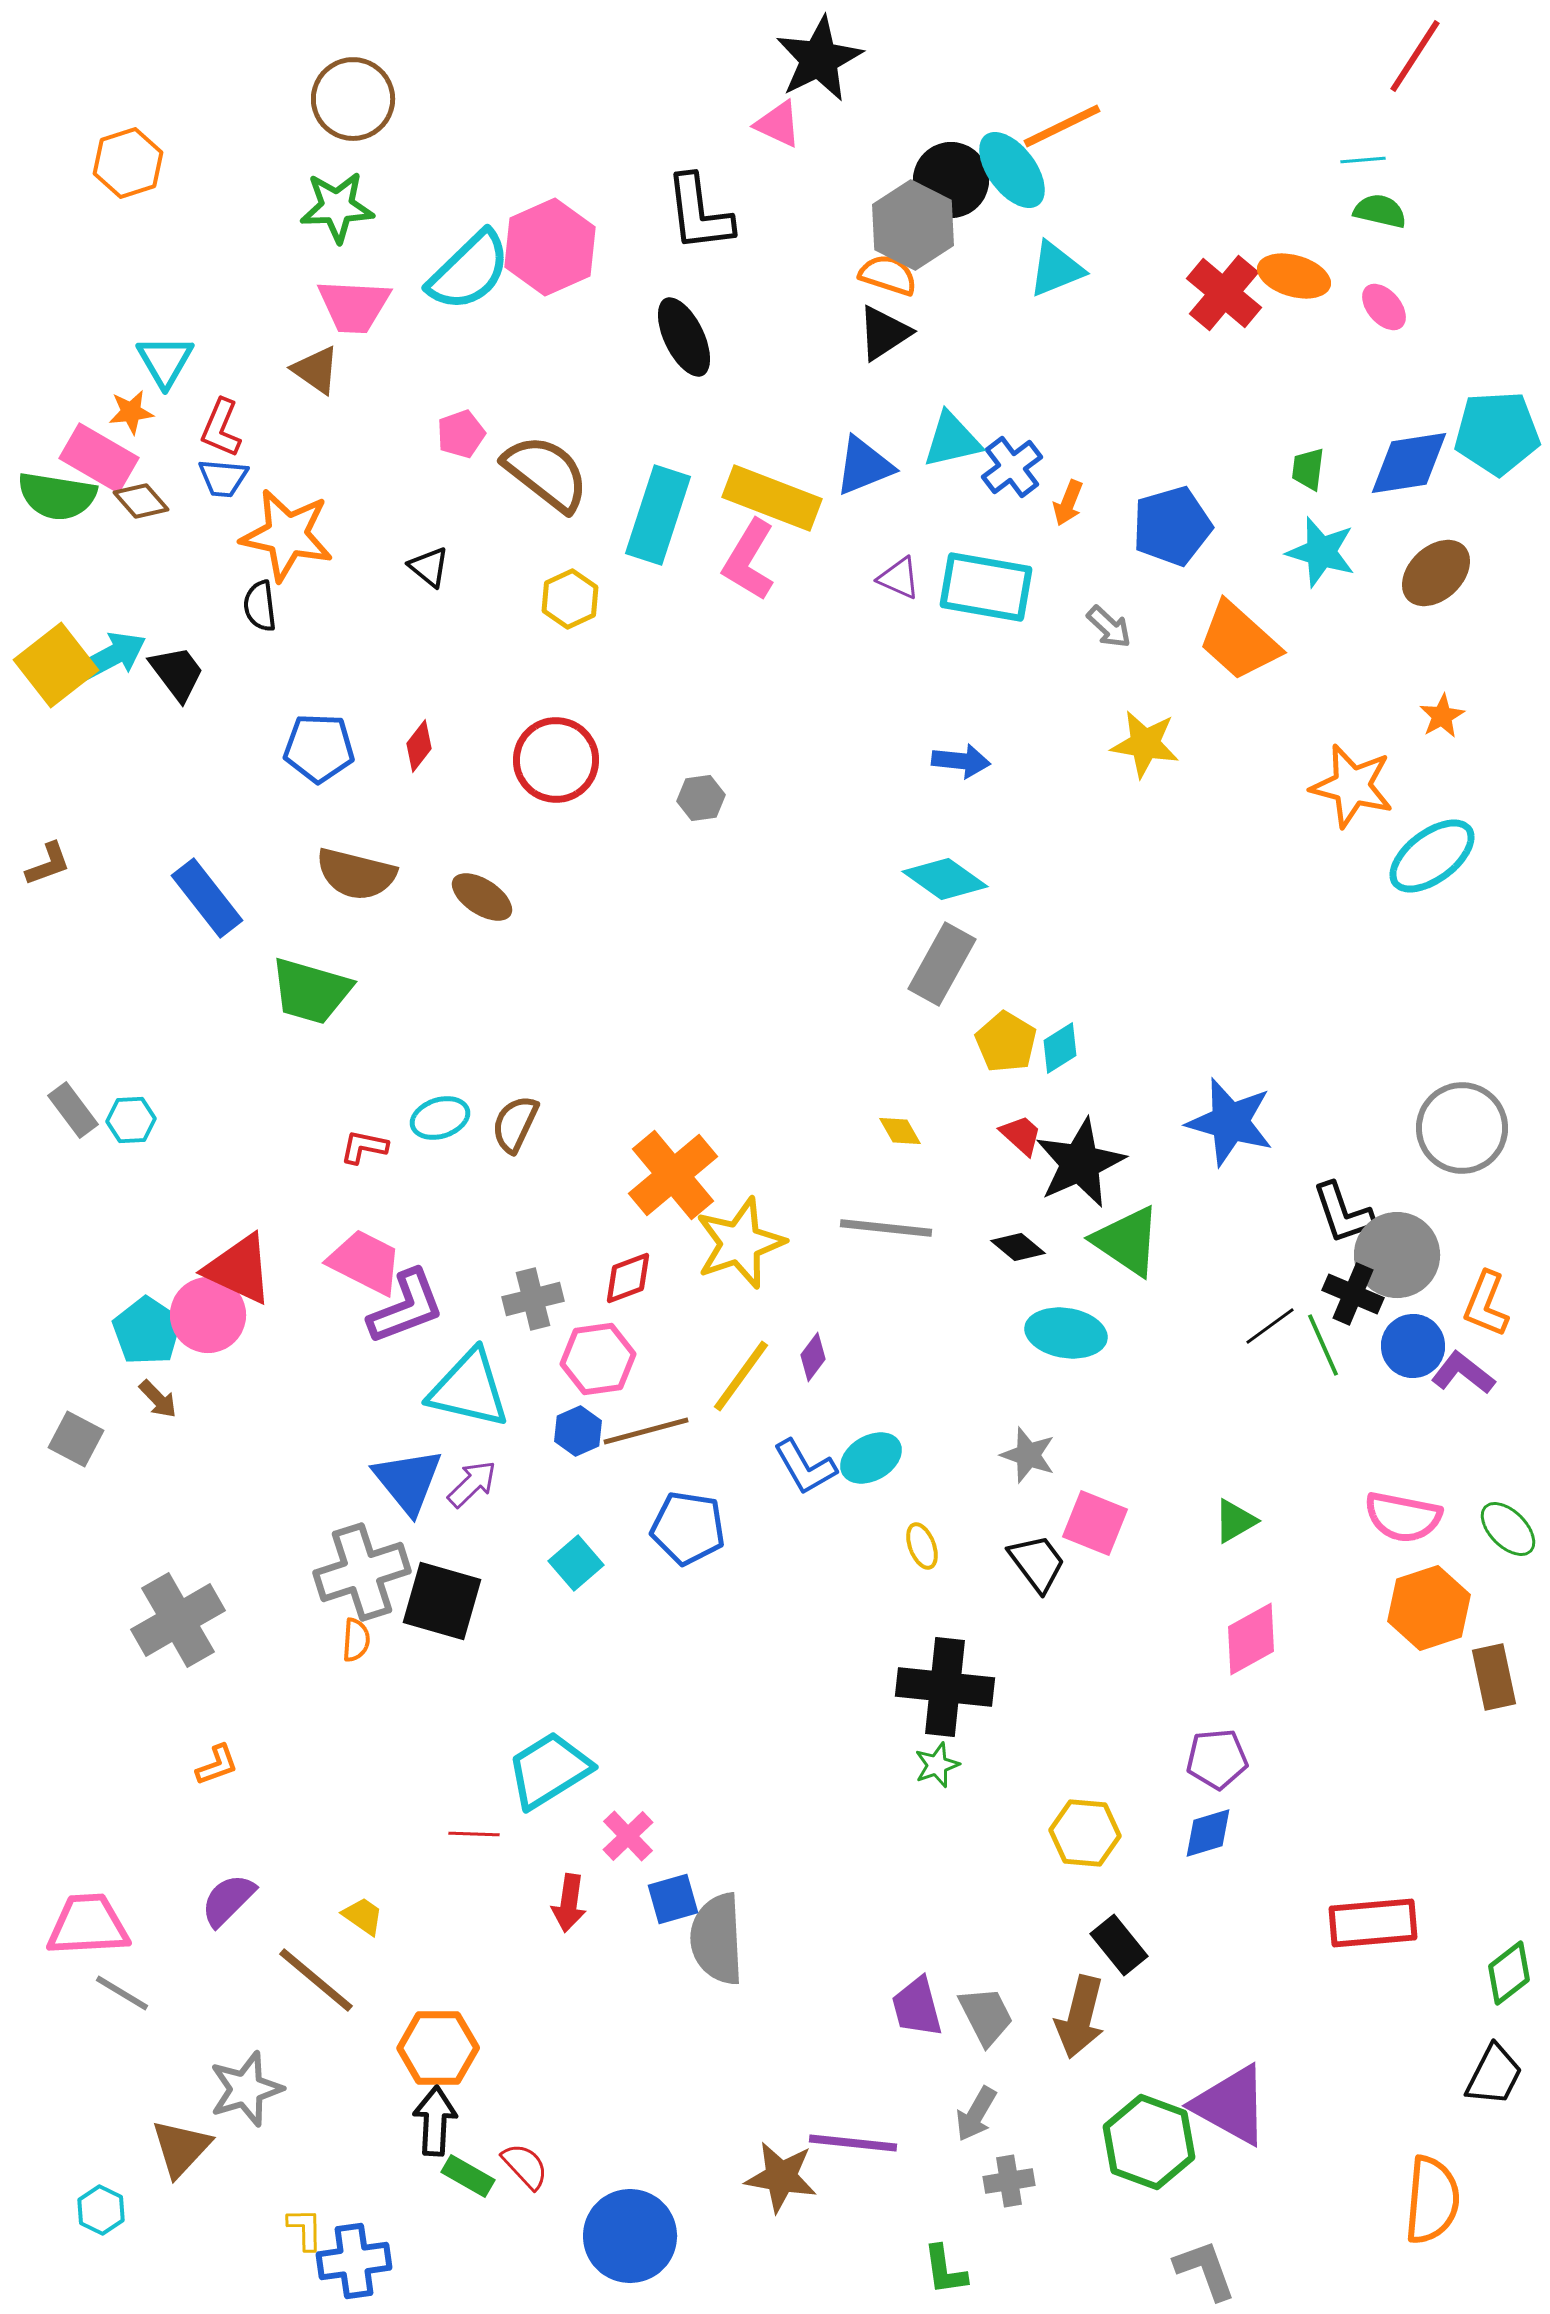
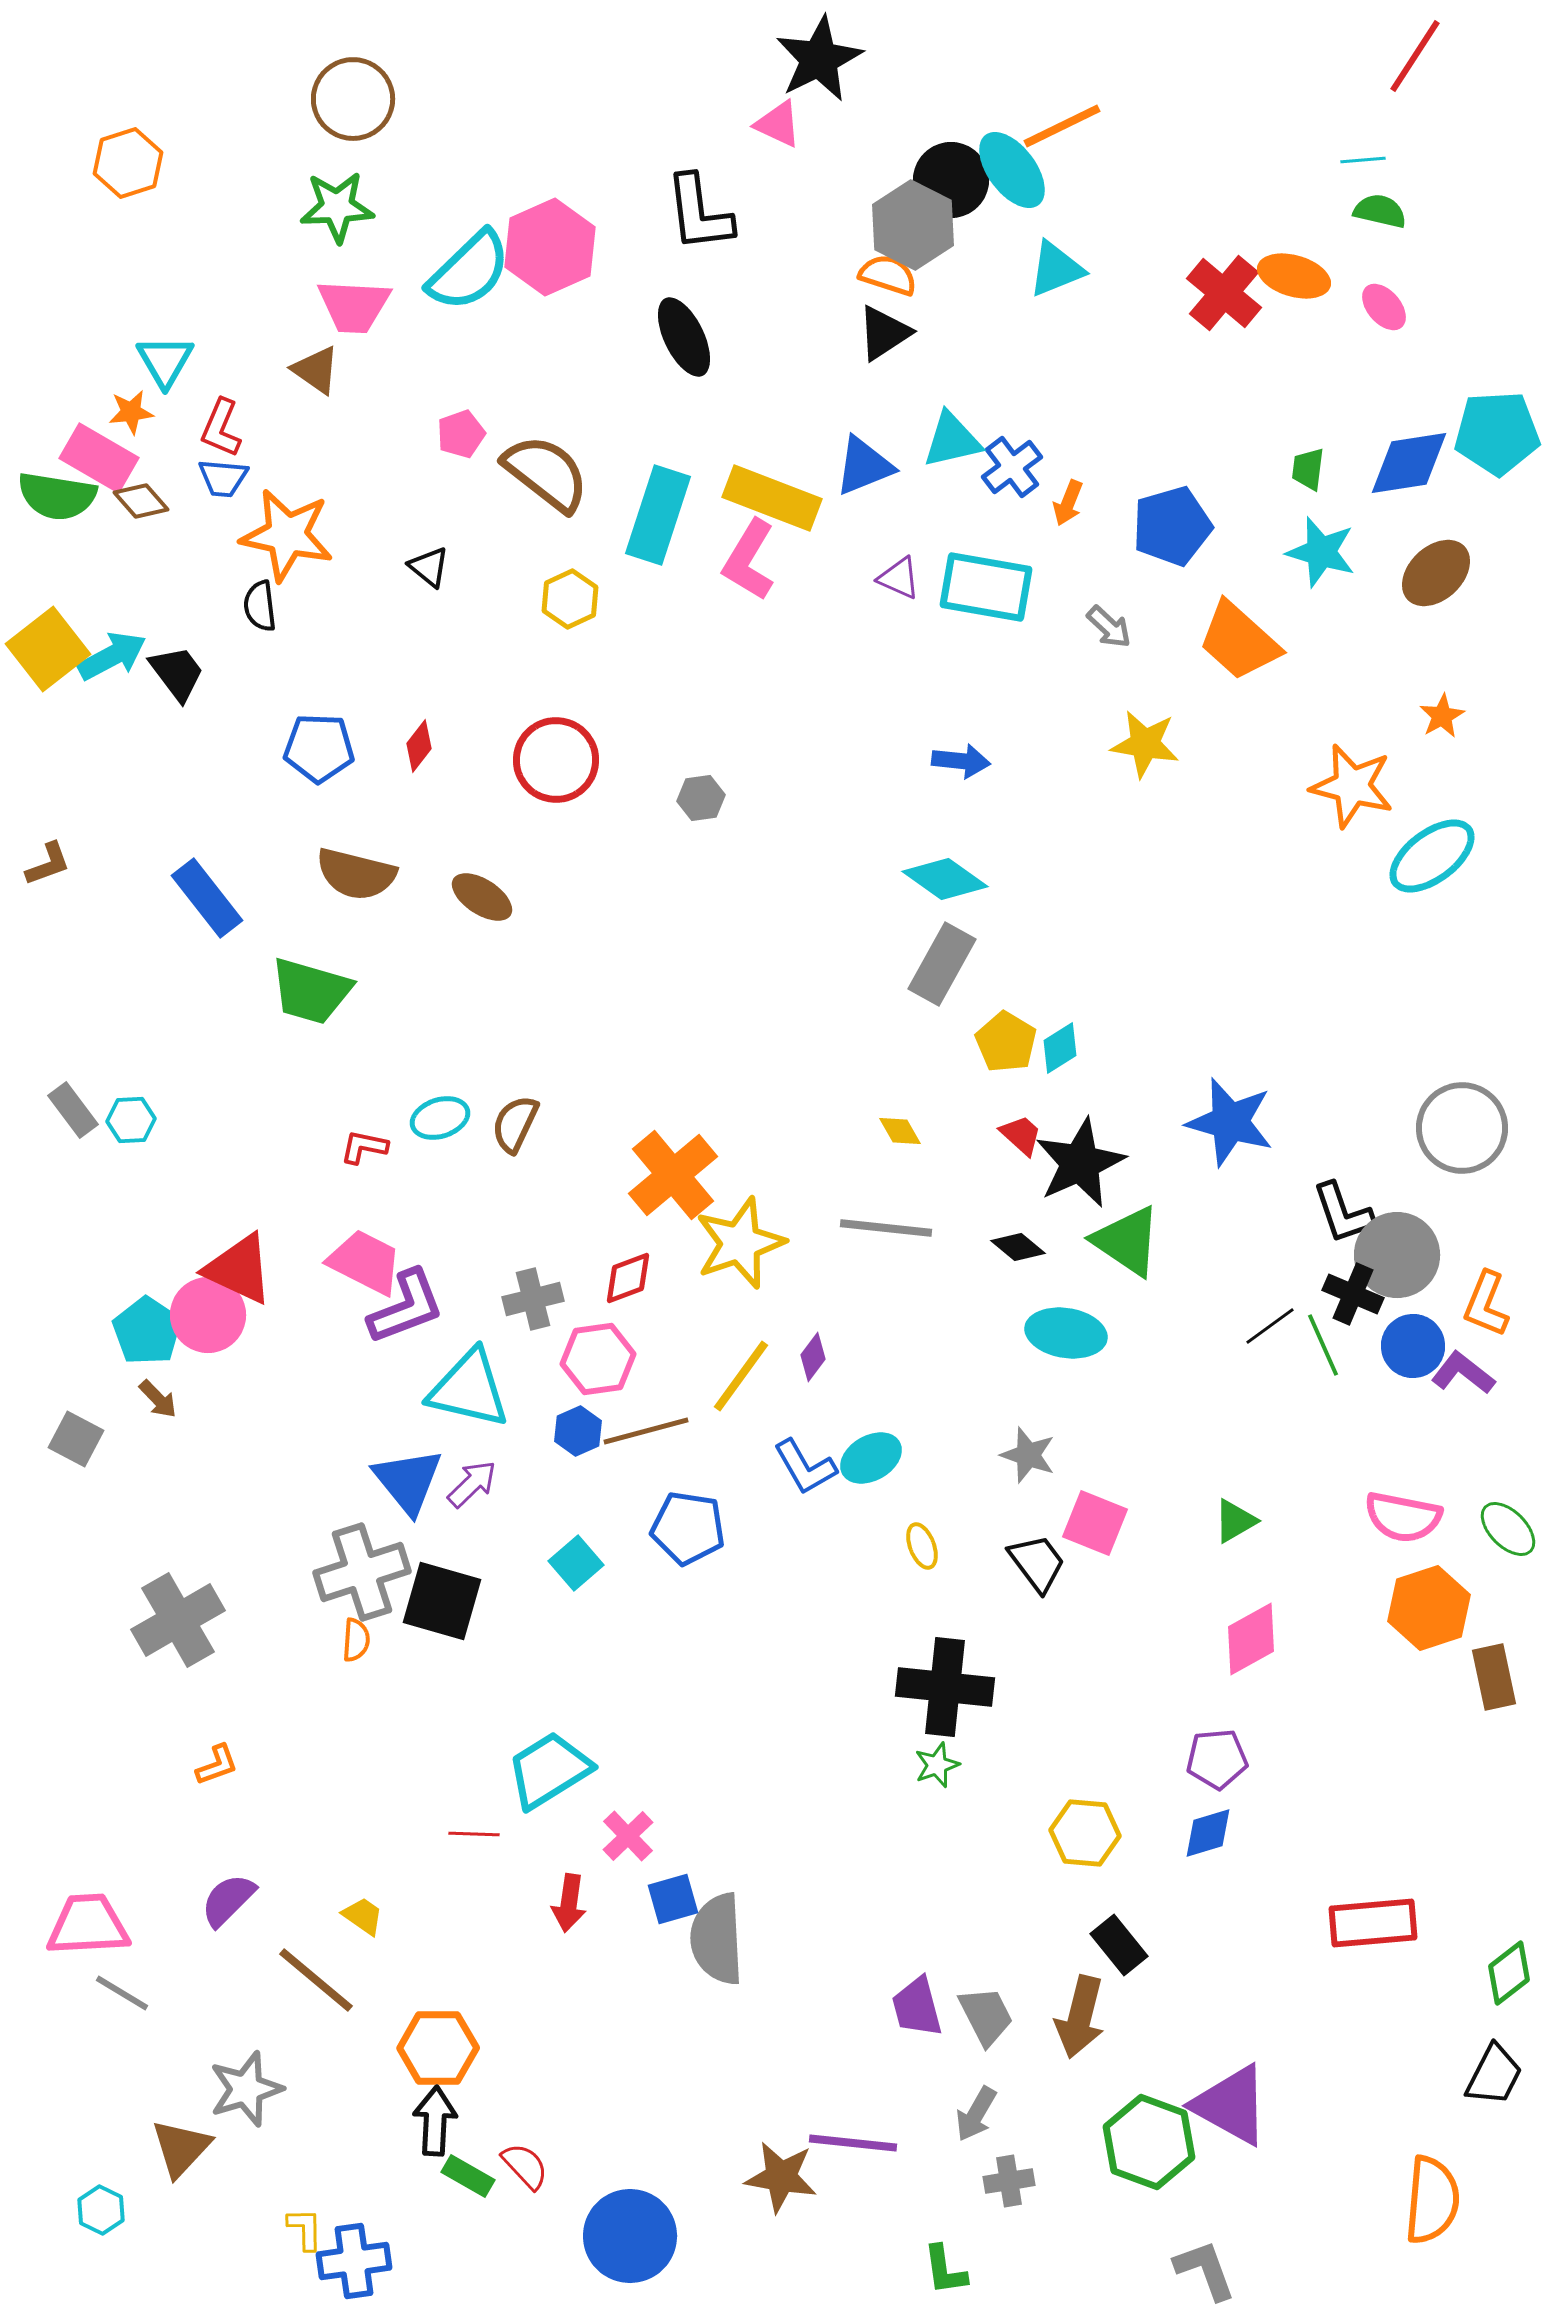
yellow square at (56, 665): moved 8 px left, 16 px up
